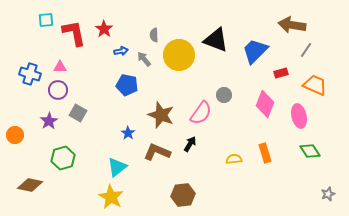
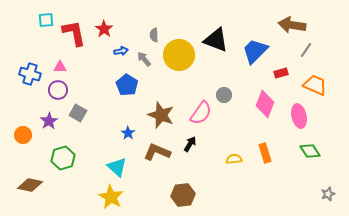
blue pentagon: rotated 20 degrees clockwise
orange circle: moved 8 px right
cyan triangle: rotated 40 degrees counterclockwise
